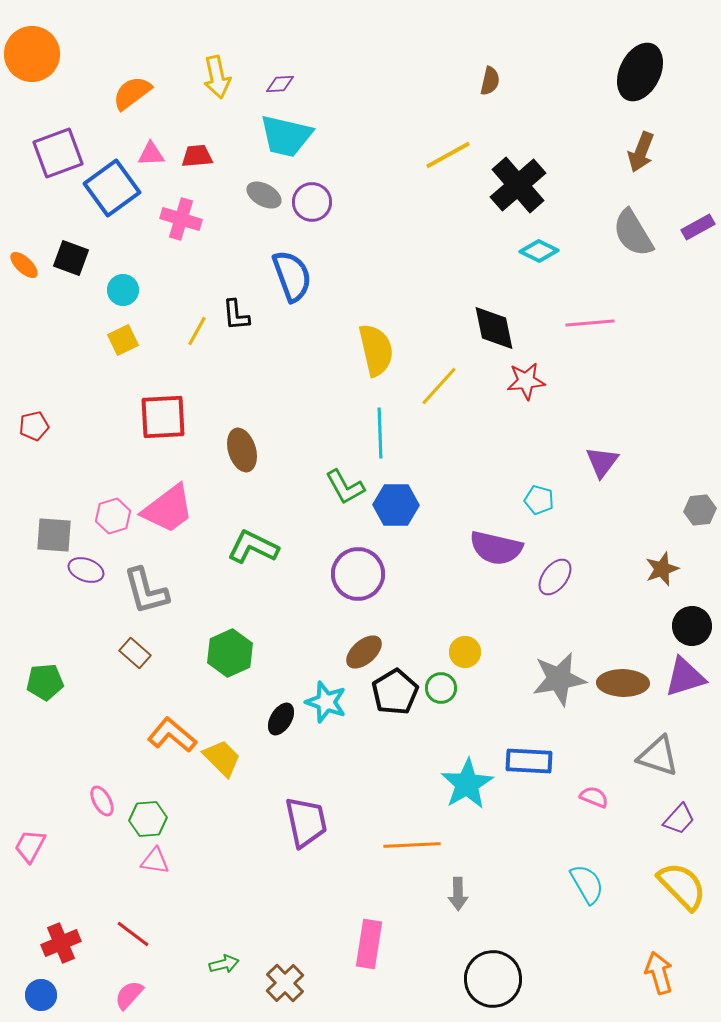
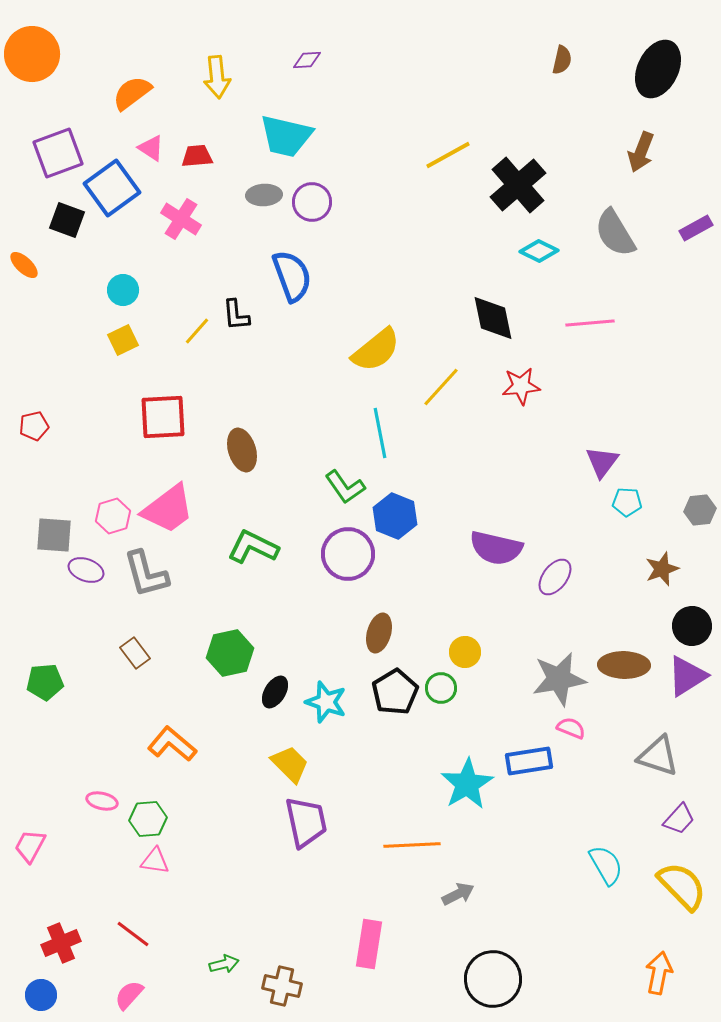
black ellipse at (640, 72): moved 18 px right, 3 px up
yellow arrow at (217, 77): rotated 6 degrees clockwise
brown semicircle at (490, 81): moved 72 px right, 21 px up
purple diamond at (280, 84): moved 27 px right, 24 px up
pink triangle at (151, 154): moved 6 px up; rotated 36 degrees clockwise
gray ellipse at (264, 195): rotated 32 degrees counterclockwise
pink cross at (181, 219): rotated 15 degrees clockwise
purple rectangle at (698, 227): moved 2 px left, 1 px down
gray semicircle at (633, 233): moved 18 px left
black square at (71, 258): moved 4 px left, 38 px up
black diamond at (494, 328): moved 1 px left, 10 px up
yellow line at (197, 331): rotated 12 degrees clockwise
yellow semicircle at (376, 350): rotated 64 degrees clockwise
red star at (526, 381): moved 5 px left, 5 px down
yellow line at (439, 386): moved 2 px right, 1 px down
cyan line at (380, 433): rotated 9 degrees counterclockwise
green L-shape at (345, 487): rotated 6 degrees counterclockwise
cyan pentagon at (539, 500): moved 88 px right, 2 px down; rotated 12 degrees counterclockwise
blue hexagon at (396, 505): moved 1 px left, 11 px down; rotated 21 degrees clockwise
purple circle at (358, 574): moved 10 px left, 20 px up
gray L-shape at (146, 591): moved 17 px up
brown ellipse at (364, 652): moved 15 px right, 19 px up; rotated 33 degrees counterclockwise
brown rectangle at (135, 653): rotated 12 degrees clockwise
green hexagon at (230, 653): rotated 12 degrees clockwise
purple triangle at (685, 677): moved 2 px right, 1 px up; rotated 15 degrees counterclockwise
brown ellipse at (623, 683): moved 1 px right, 18 px up
black ellipse at (281, 719): moved 6 px left, 27 px up
orange L-shape at (172, 735): moved 9 px down
yellow trapezoid at (222, 758): moved 68 px right, 6 px down
blue rectangle at (529, 761): rotated 12 degrees counterclockwise
pink semicircle at (594, 797): moved 23 px left, 69 px up
pink ellipse at (102, 801): rotated 48 degrees counterclockwise
cyan semicircle at (587, 884): moved 19 px right, 19 px up
gray arrow at (458, 894): rotated 116 degrees counterclockwise
orange arrow at (659, 973): rotated 27 degrees clockwise
brown cross at (285, 983): moved 3 px left, 3 px down; rotated 33 degrees counterclockwise
